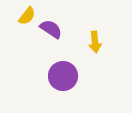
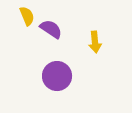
yellow semicircle: rotated 60 degrees counterclockwise
purple circle: moved 6 px left
